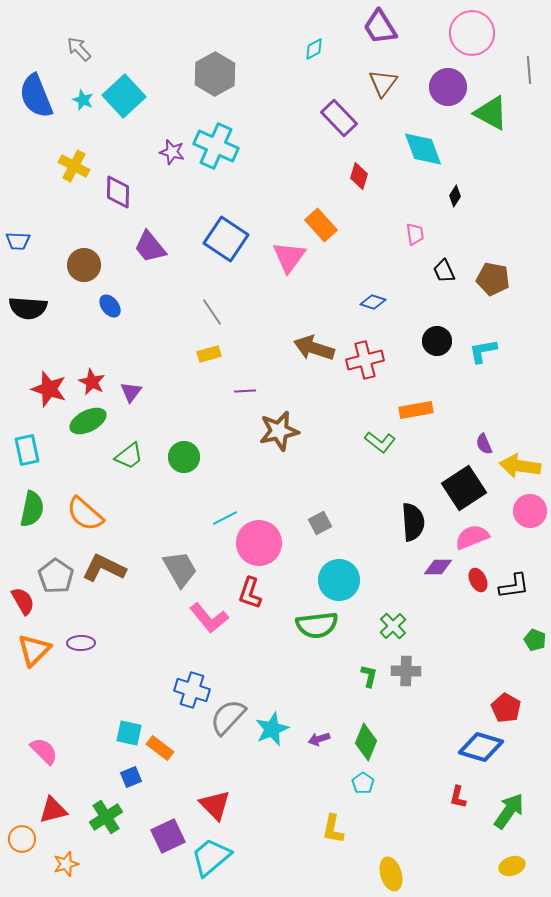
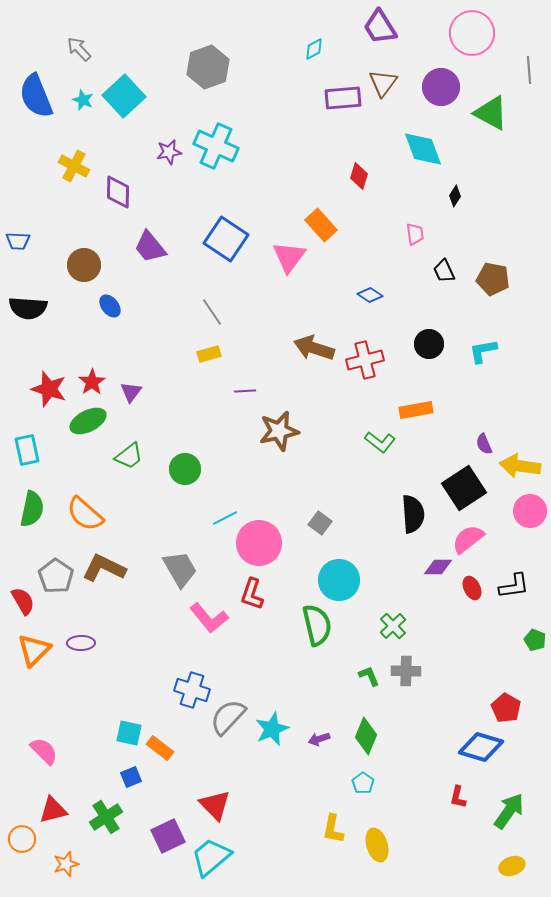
gray hexagon at (215, 74): moved 7 px left, 7 px up; rotated 9 degrees clockwise
purple circle at (448, 87): moved 7 px left
purple rectangle at (339, 118): moved 4 px right, 20 px up; rotated 51 degrees counterclockwise
purple star at (172, 152): moved 3 px left; rotated 25 degrees counterclockwise
blue diamond at (373, 302): moved 3 px left, 7 px up; rotated 15 degrees clockwise
black circle at (437, 341): moved 8 px left, 3 px down
red star at (92, 382): rotated 12 degrees clockwise
green circle at (184, 457): moved 1 px right, 12 px down
black semicircle at (413, 522): moved 8 px up
gray square at (320, 523): rotated 25 degrees counterclockwise
pink semicircle at (472, 537): moved 4 px left, 2 px down; rotated 16 degrees counterclockwise
red ellipse at (478, 580): moved 6 px left, 8 px down
red L-shape at (250, 593): moved 2 px right, 1 px down
green semicircle at (317, 625): rotated 96 degrees counterclockwise
green L-shape at (369, 676): rotated 35 degrees counterclockwise
green diamond at (366, 742): moved 6 px up
yellow ellipse at (391, 874): moved 14 px left, 29 px up
